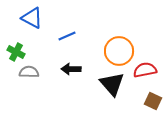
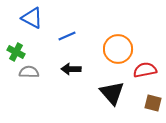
orange circle: moved 1 px left, 2 px up
black triangle: moved 9 px down
brown square: moved 2 px down; rotated 12 degrees counterclockwise
